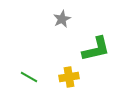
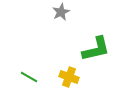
gray star: moved 1 px left, 7 px up
yellow cross: rotated 30 degrees clockwise
